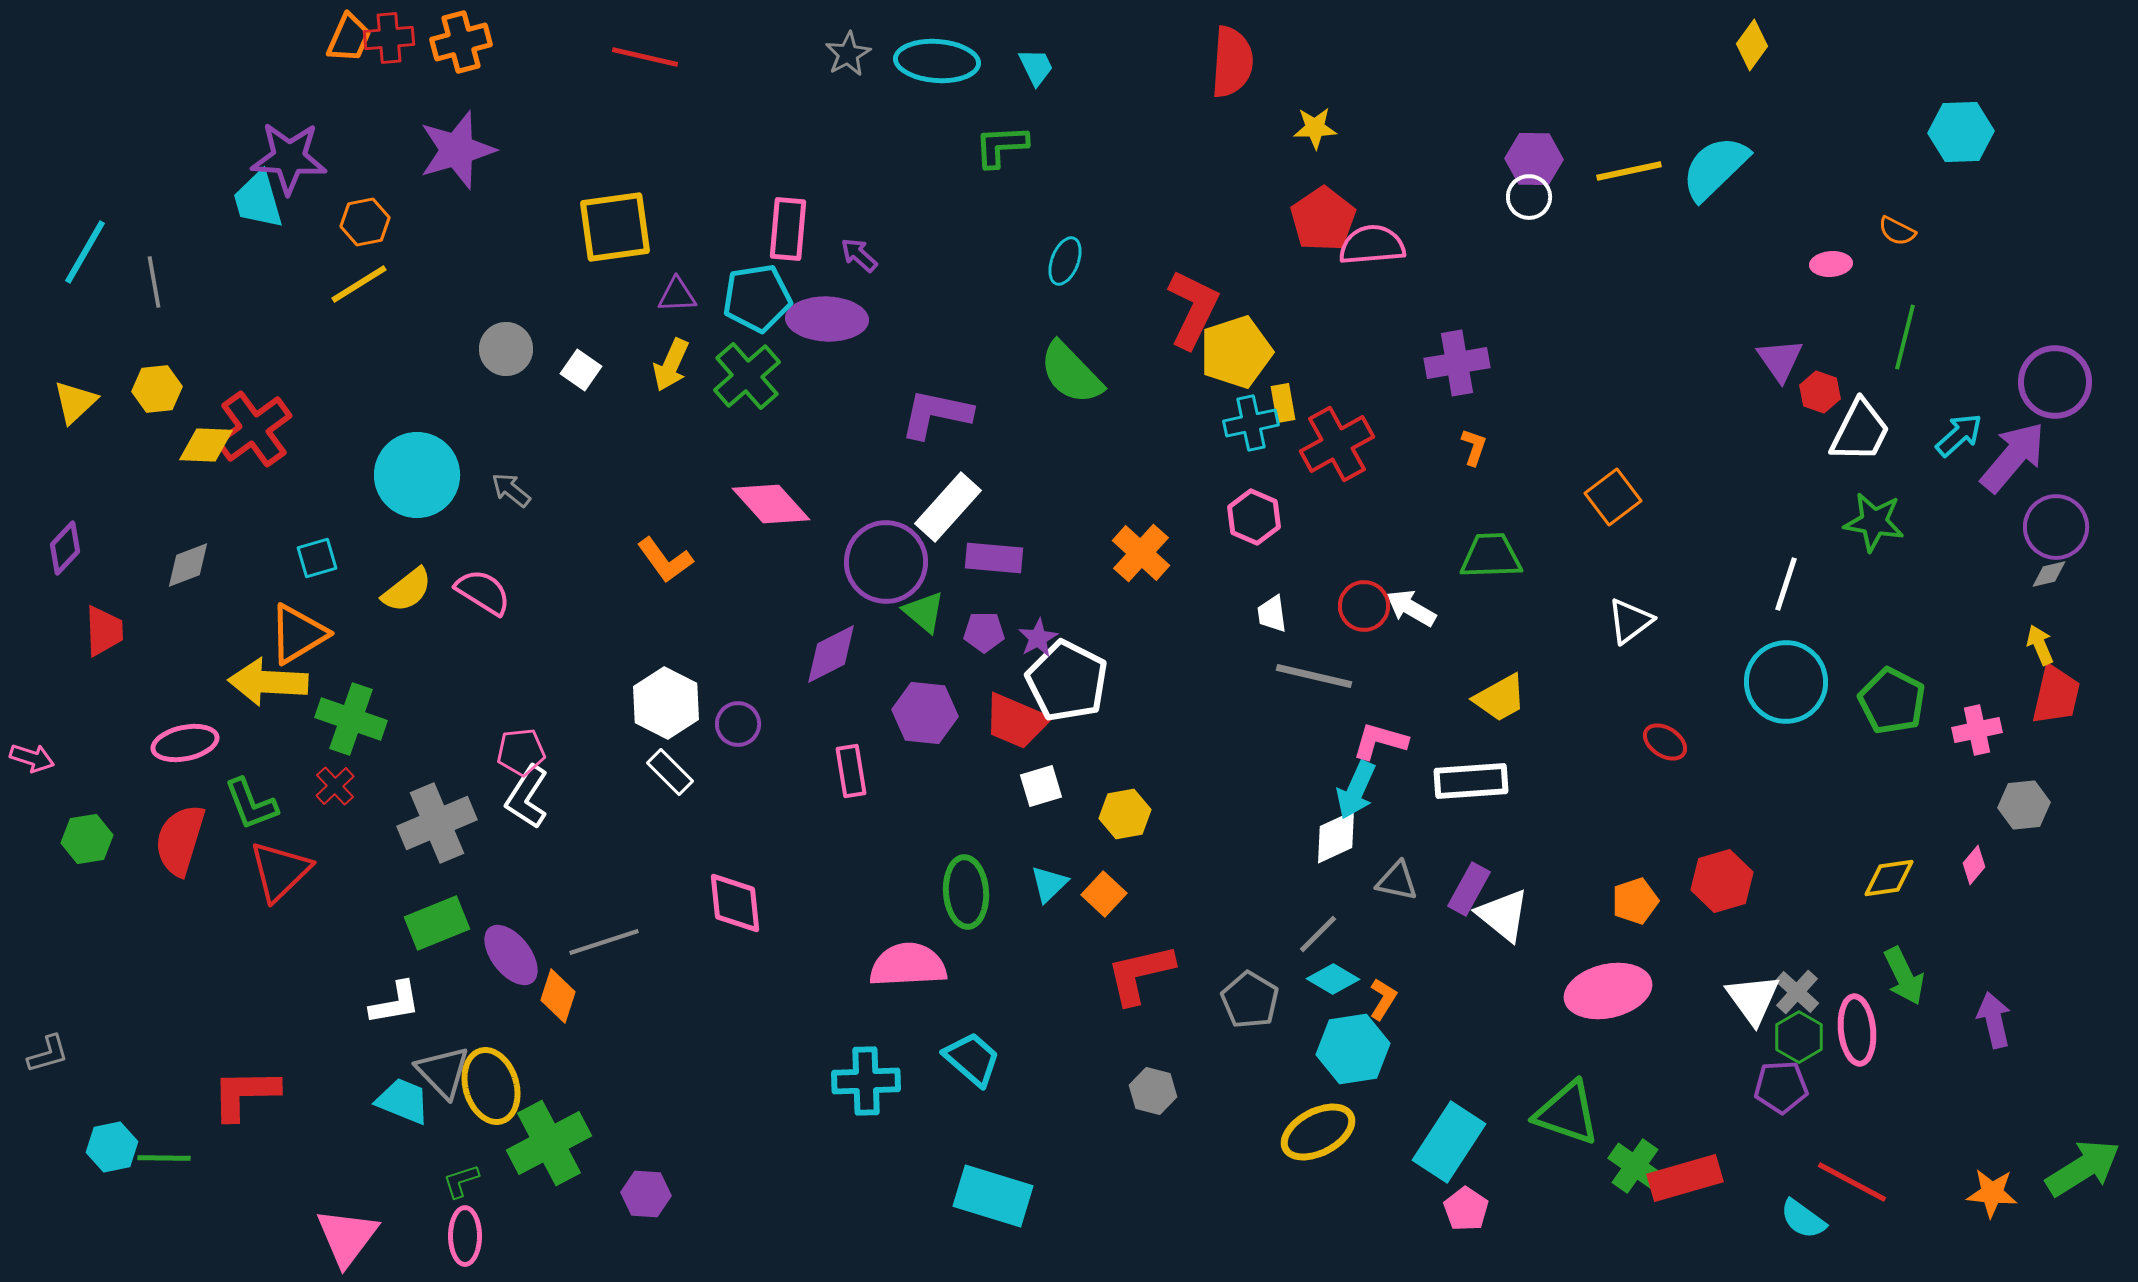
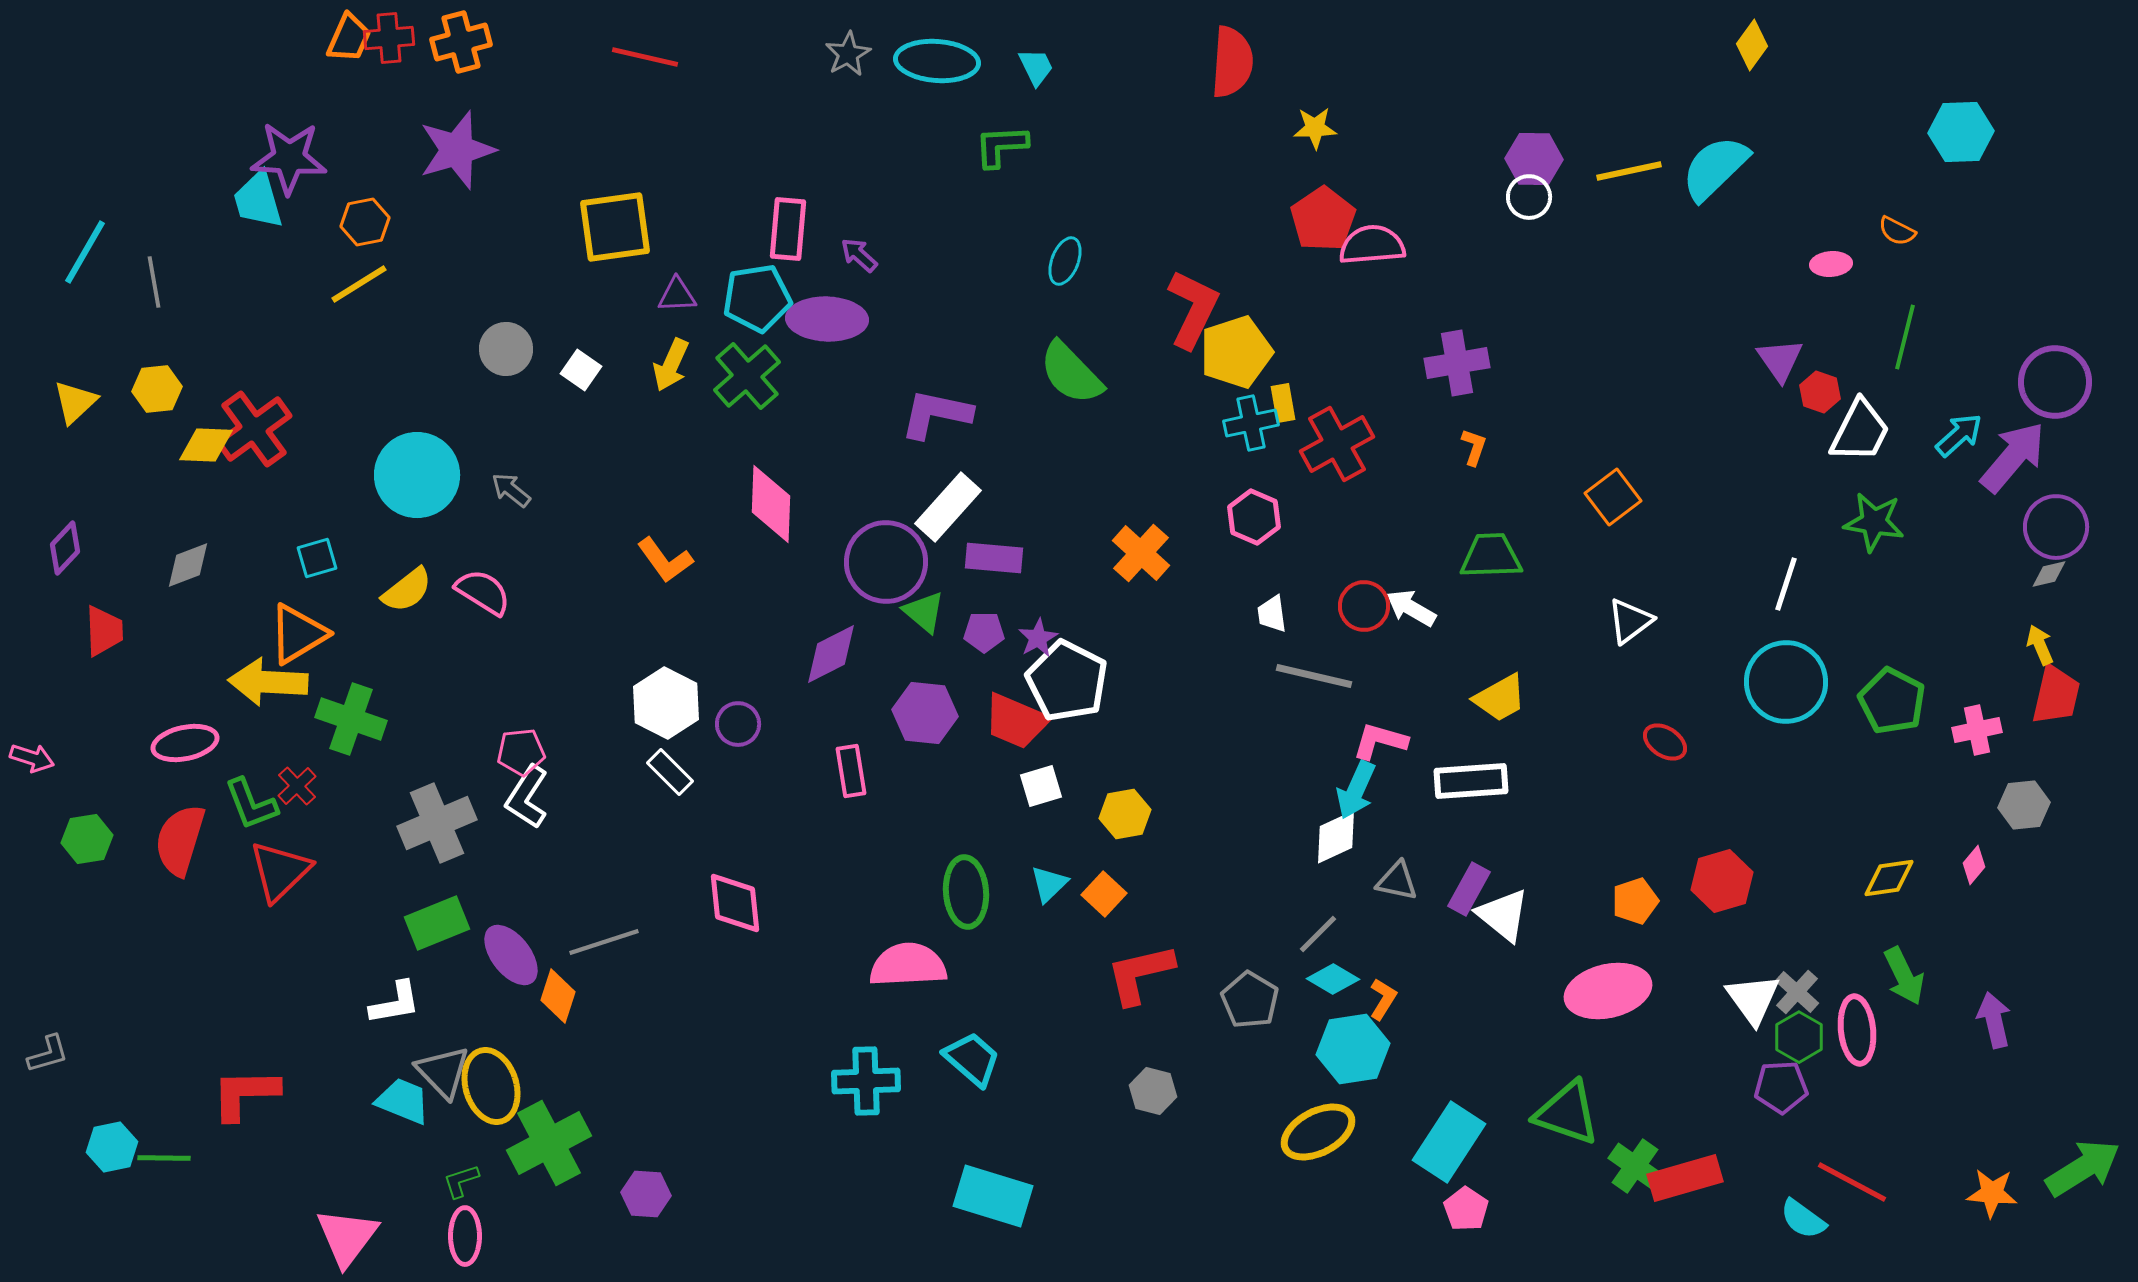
pink diamond at (771, 504): rotated 44 degrees clockwise
red cross at (335, 786): moved 38 px left
